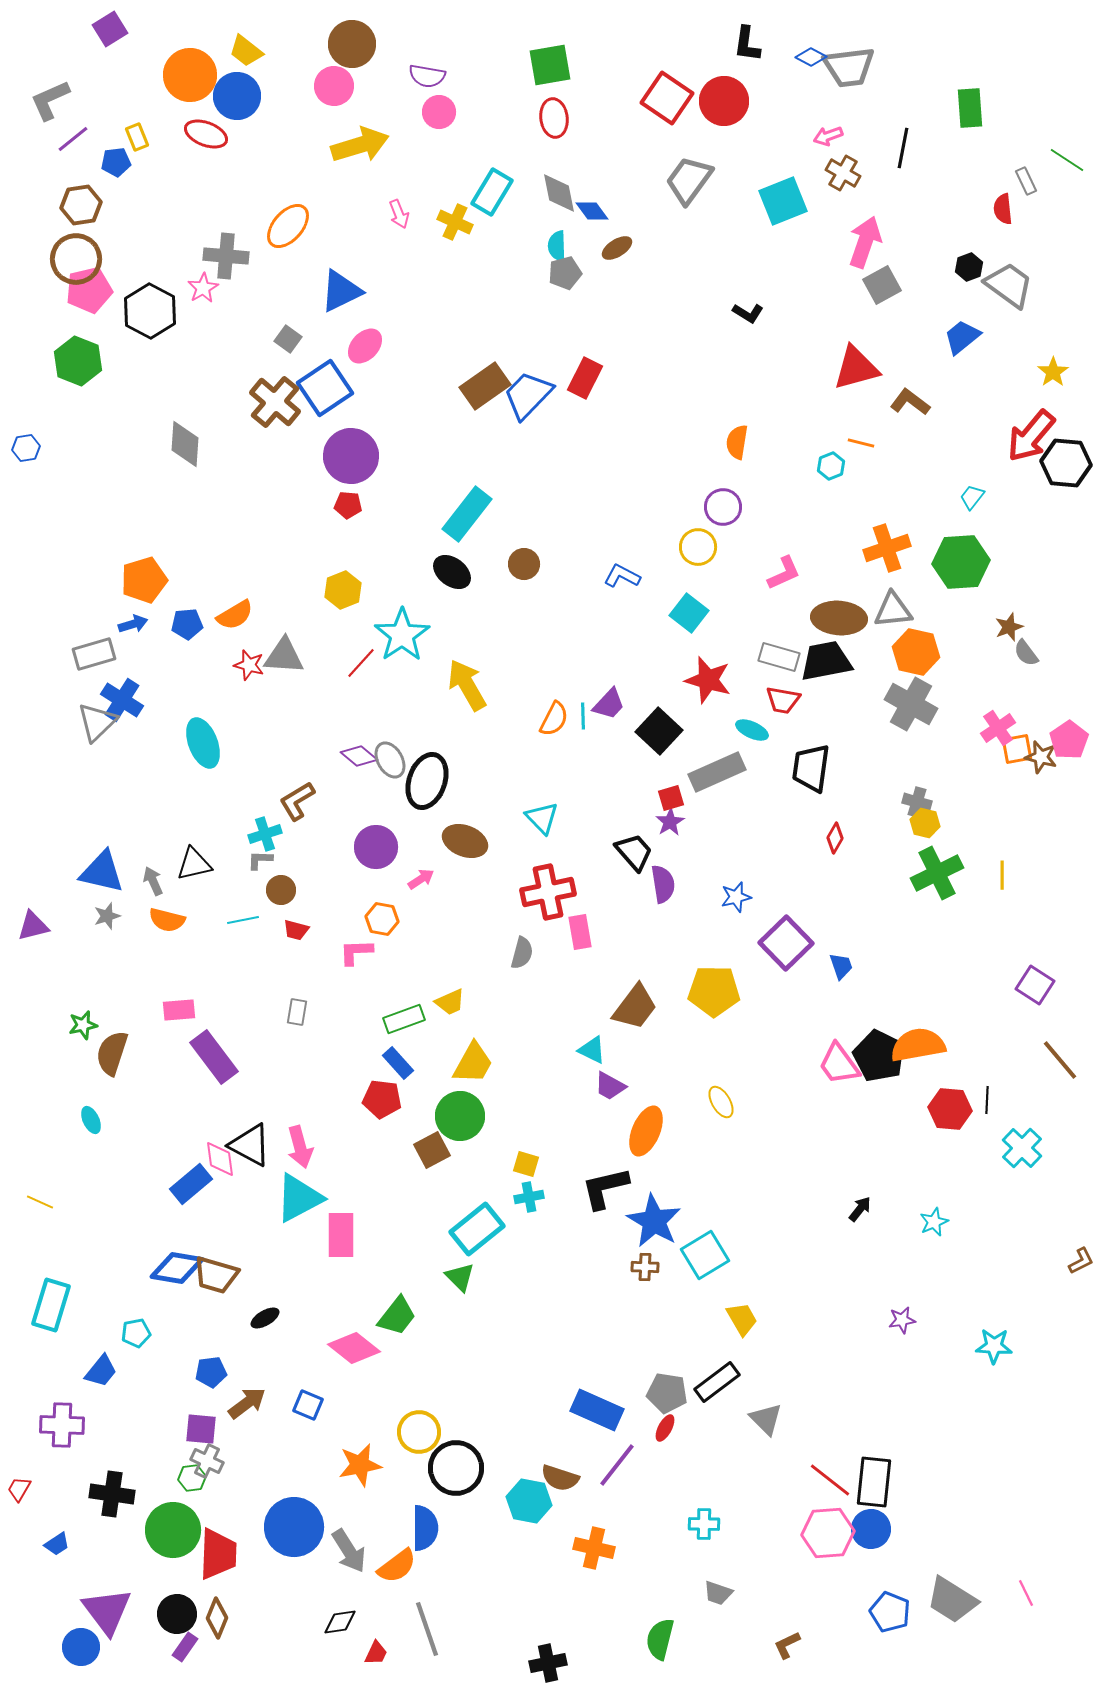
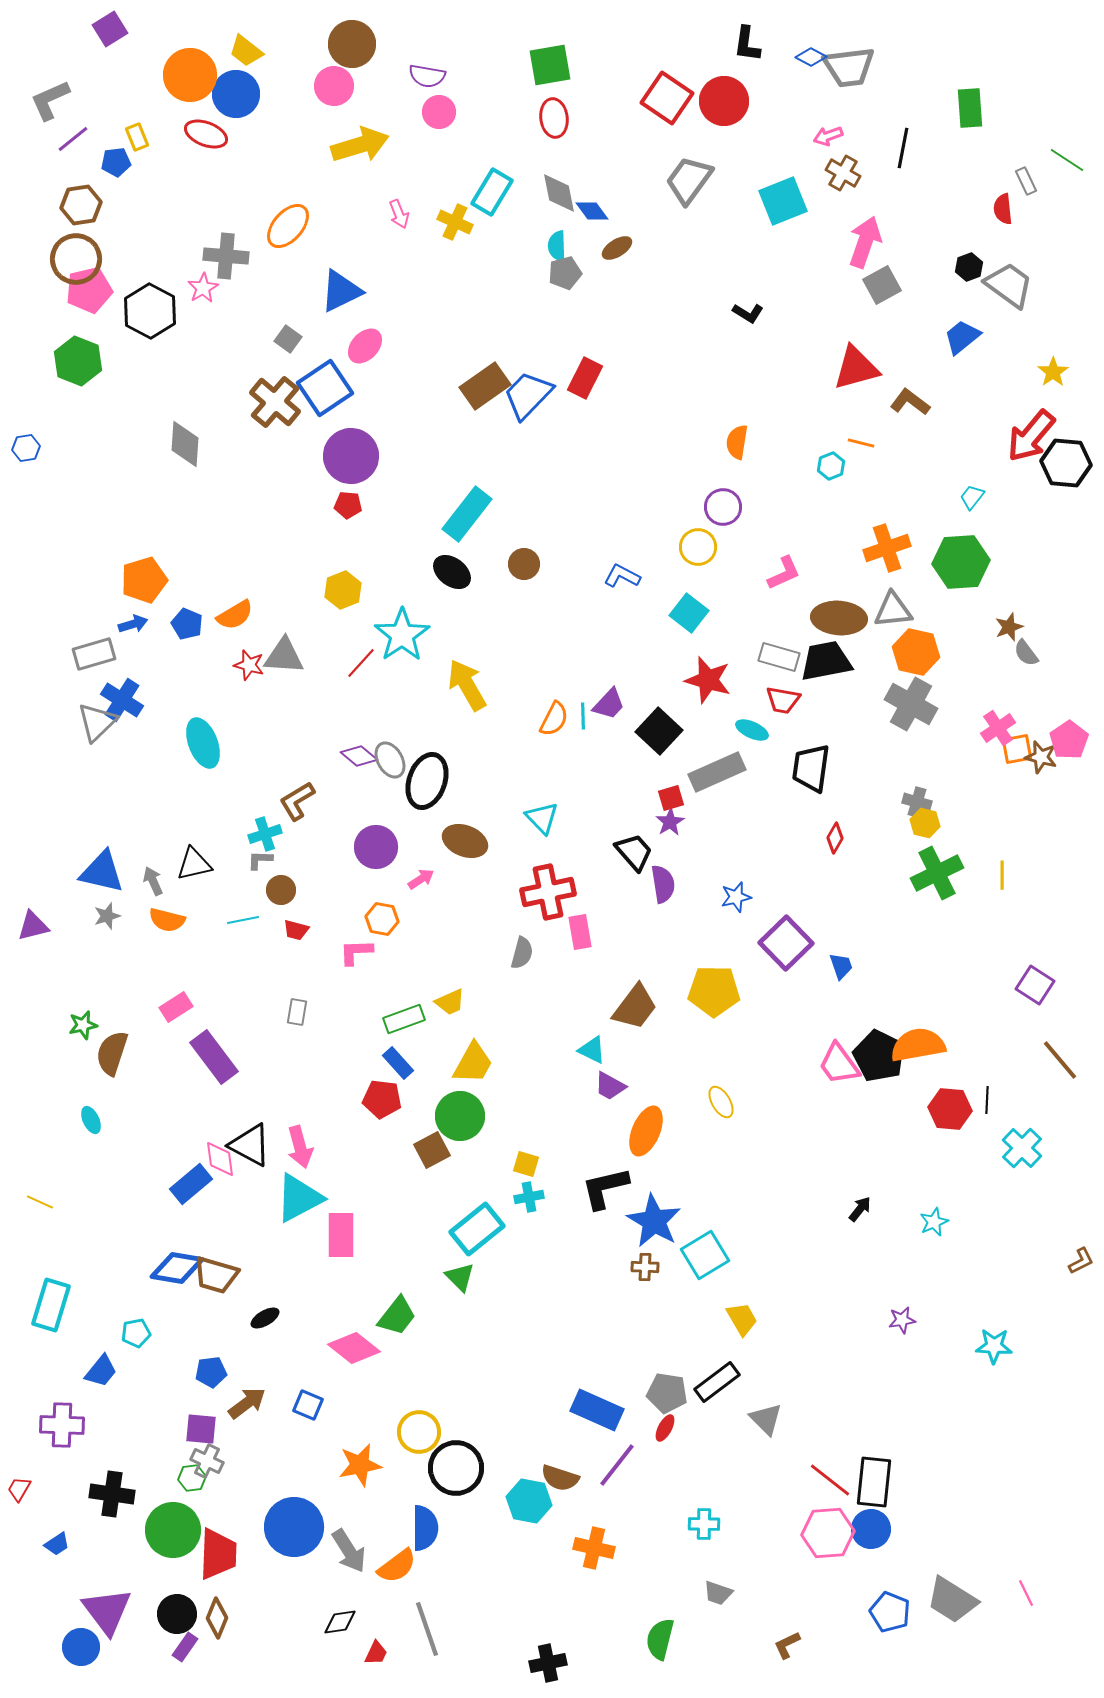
blue circle at (237, 96): moved 1 px left, 2 px up
blue pentagon at (187, 624): rotated 28 degrees clockwise
pink rectangle at (179, 1010): moved 3 px left, 3 px up; rotated 28 degrees counterclockwise
